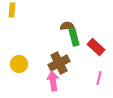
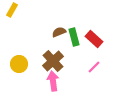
yellow rectangle: rotated 24 degrees clockwise
brown semicircle: moved 8 px left, 6 px down; rotated 16 degrees counterclockwise
red rectangle: moved 2 px left, 8 px up
brown cross: moved 6 px left, 2 px up; rotated 15 degrees counterclockwise
pink line: moved 5 px left, 11 px up; rotated 32 degrees clockwise
